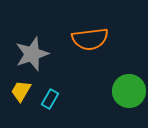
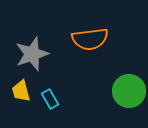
yellow trapezoid: rotated 45 degrees counterclockwise
cyan rectangle: rotated 60 degrees counterclockwise
